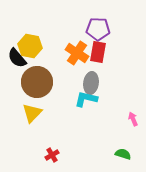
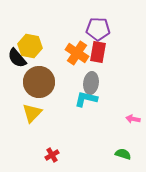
brown circle: moved 2 px right
pink arrow: rotated 56 degrees counterclockwise
